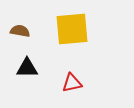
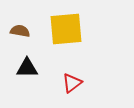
yellow square: moved 6 px left
red triangle: rotated 25 degrees counterclockwise
